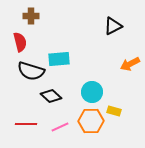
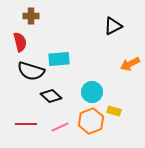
orange hexagon: rotated 20 degrees counterclockwise
